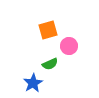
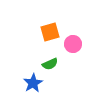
orange square: moved 2 px right, 2 px down
pink circle: moved 4 px right, 2 px up
